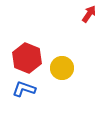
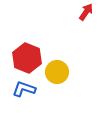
red arrow: moved 3 px left, 2 px up
yellow circle: moved 5 px left, 4 px down
